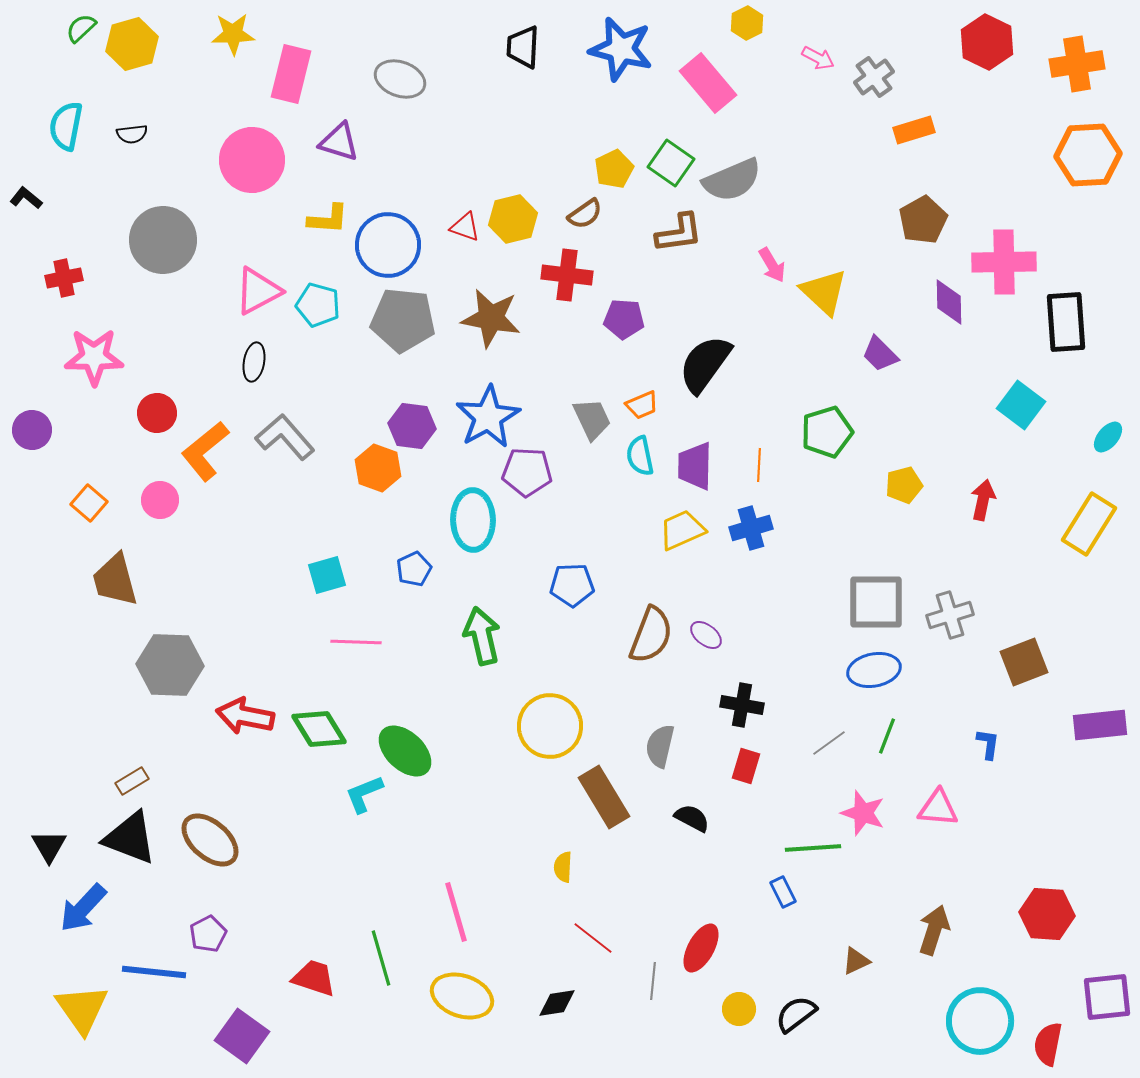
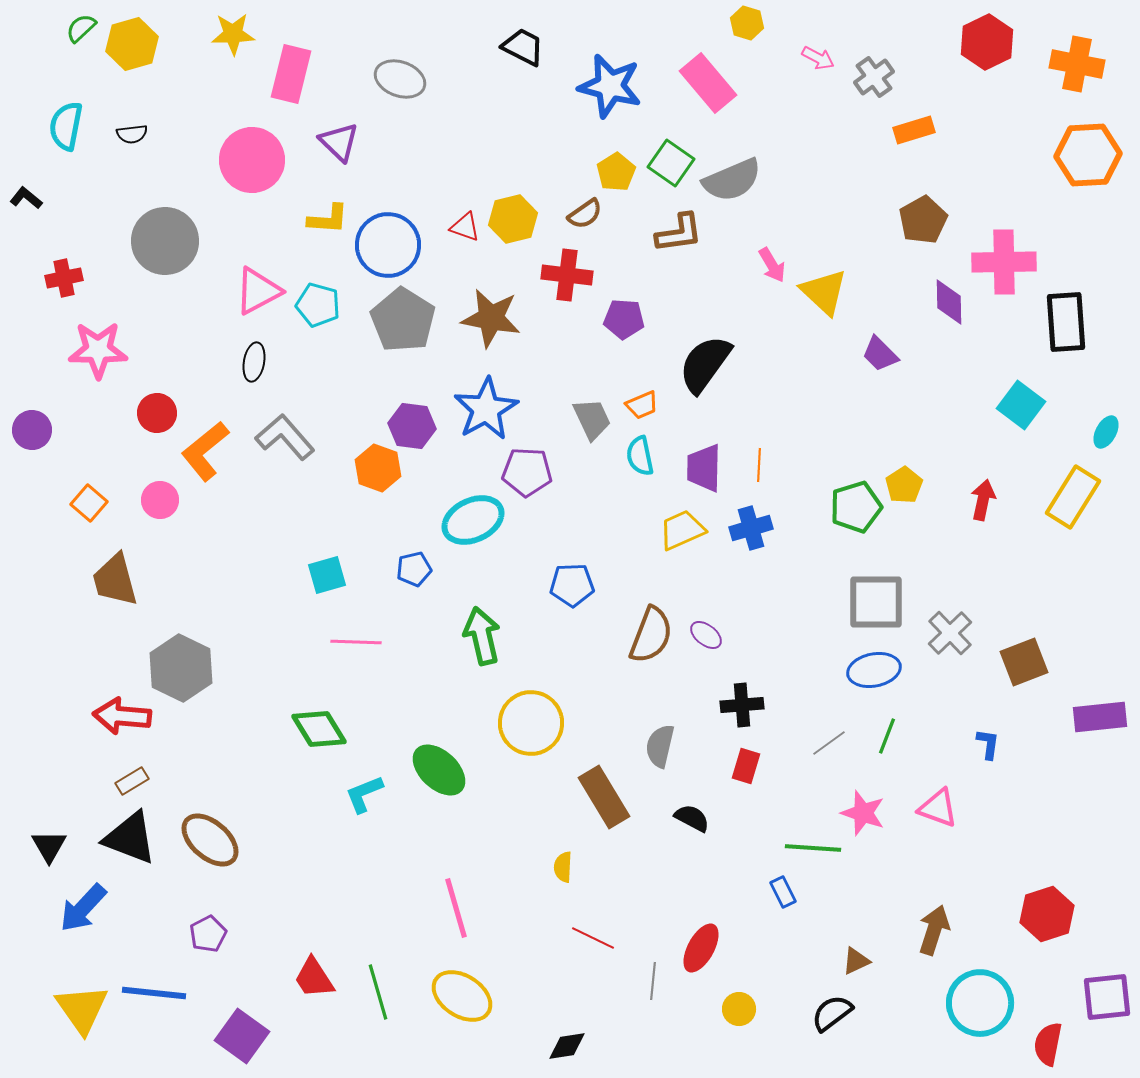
yellow hexagon at (747, 23): rotated 16 degrees counterclockwise
red hexagon at (987, 42): rotated 8 degrees clockwise
black trapezoid at (523, 47): rotated 114 degrees clockwise
blue star at (621, 49): moved 11 px left, 37 px down
orange cross at (1077, 64): rotated 20 degrees clockwise
purple triangle at (339, 142): rotated 27 degrees clockwise
yellow pentagon at (614, 169): moved 2 px right, 3 px down; rotated 6 degrees counterclockwise
gray circle at (163, 240): moved 2 px right, 1 px down
gray pentagon at (403, 320): rotated 26 degrees clockwise
pink star at (94, 357): moved 4 px right, 7 px up
blue star at (488, 417): moved 2 px left, 8 px up
green pentagon at (827, 432): moved 29 px right, 75 px down
cyan ellipse at (1108, 437): moved 2 px left, 5 px up; rotated 12 degrees counterclockwise
purple trapezoid at (695, 466): moved 9 px right, 2 px down
yellow pentagon at (904, 485): rotated 18 degrees counterclockwise
cyan ellipse at (473, 520): rotated 66 degrees clockwise
yellow rectangle at (1089, 524): moved 16 px left, 27 px up
blue pentagon at (414, 569): rotated 12 degrees clockwise
gray cross at (950, 615): moved 18 px down; rotated 27 degrees counterclockwise
gray hexagon at (170, 665): moved 11 px right, 3 px down; rotated 24 degrees clockwise
black cross at (742, 705): rotated 15 degrees counterclockwise
red arrow at (245, 716): moved 123 px left; rotated 6 degrees counterclockwise
purple rectangle at (1100, 725): moved 8 px up
yellow circle at (550, 726): moved 19 px left, 3 px up
green ellipse at (405, 751): moved 34 px right, 19 px down
pink triangle at (938, 808): rotated 15 degrees clockwise
green line at (813, 848): rotated 8 degrees clockwise
pink line at (456, 912): moved 4 px up
red hexagon at (1047, 914): rotated 22 degrees counterclockwise
red line at (593, 938): rotated 12 degrees counterclockwise
green line at (381, 958): moved 3 px left, 34 px down
blue line at (154, 972): moved 21 px down
red trapezoid at (314, 978): rotated 141 degrees counterclockwise
yellow ellipse at (462, 996): rotated 14 degrees clockwise
black diamond at (557, 1003): moved 10 px right, 43 px down
black semicircle at (796, 1014): moved 36 px right, 1 px up
cyan circle at (980, 1021): moved 18 px up
